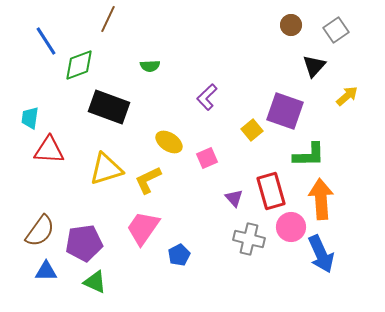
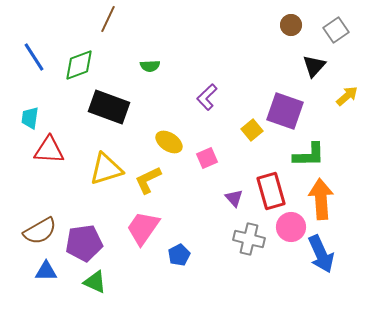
blue line: moved 12 px left, 16 px down
brown semicircle: rotated 24 degrees clockwise
